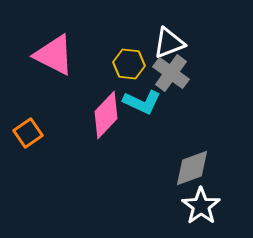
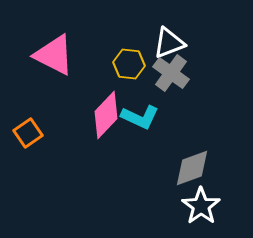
cyan L-shape: moved 2 px left, 15 px down
